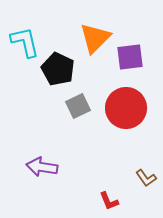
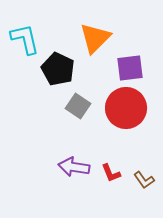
cyan L-shape: moved 3 px up
purple square: moved 11 px down
gray square: rotated 30 degrees counterclockwise
purple arrow: moved 32 px right
brown L-shape: moved 2 px left, 2 px down
red L-shape: moved 2 px right, 28 px up
